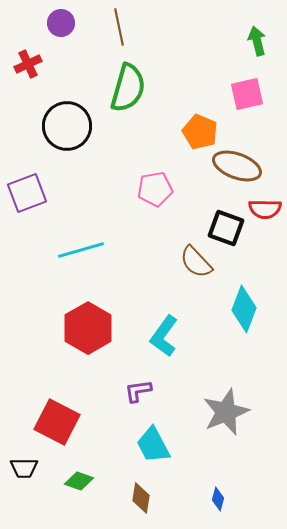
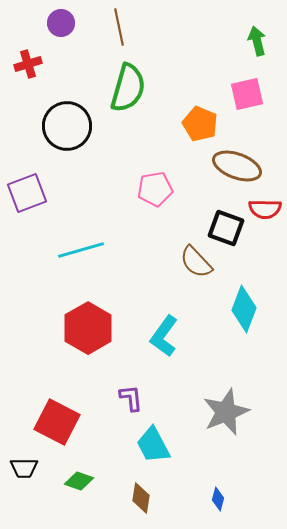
red cross: rotated 8 degrees clockwise
orange pentagon: moved 8 px up
purple L-shape: moved 7 px left, 7 px down; rotated 92 degrees clockwise
